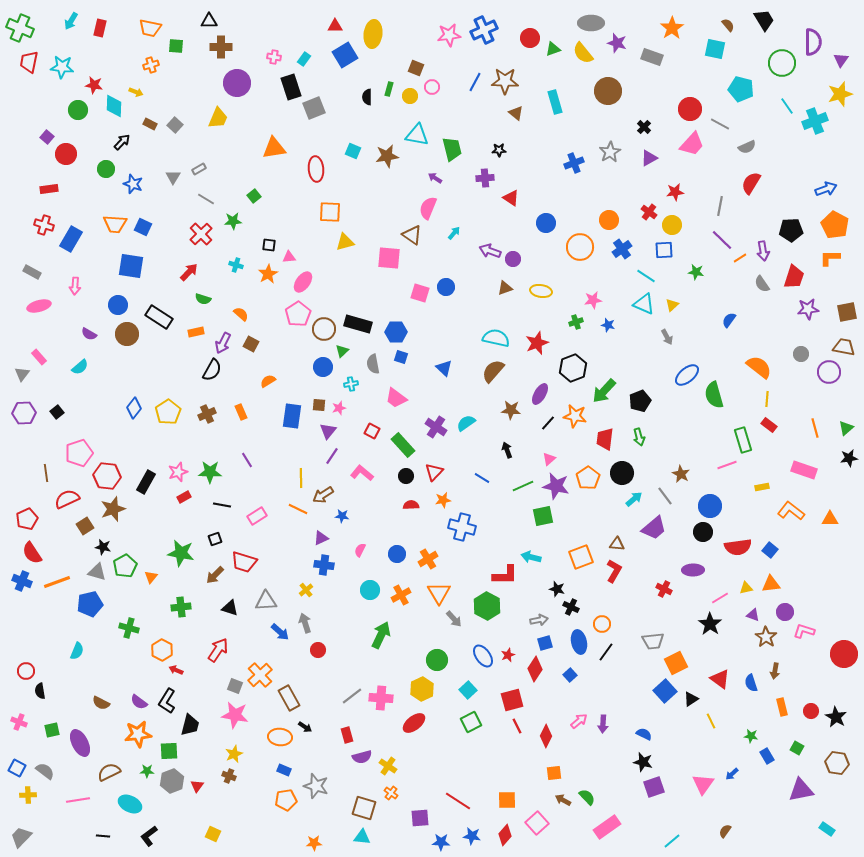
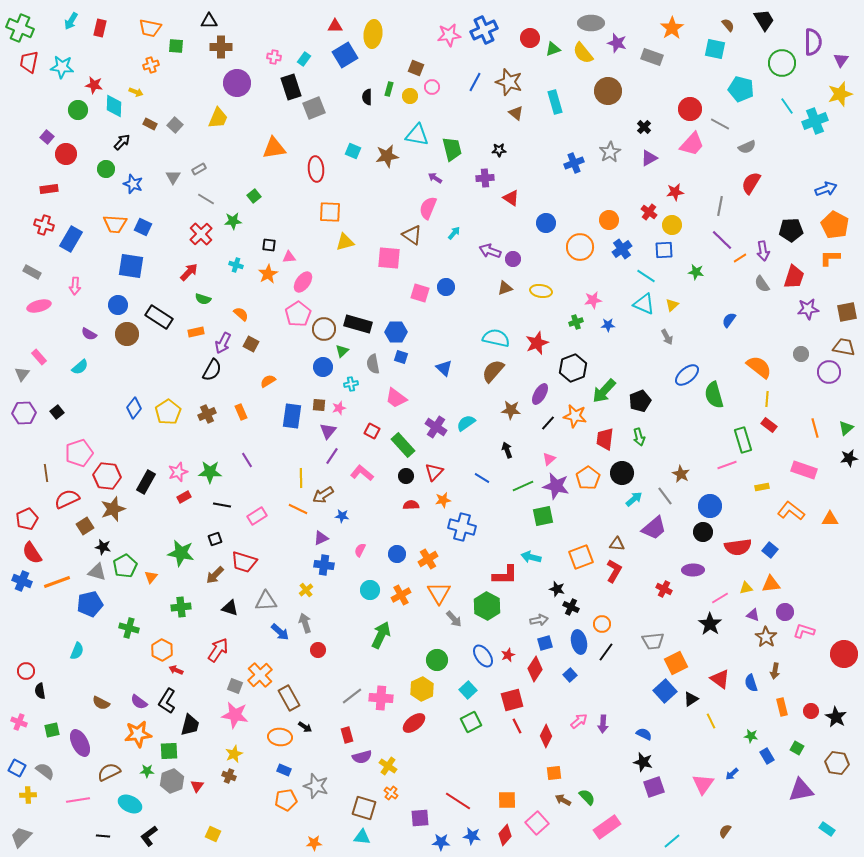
brown star at (505, 81): moved 4 px right, 1 px down; rotated 16 degrees clockwise
blue star at (608, 325): rotated 16 degrees counterclockwise
